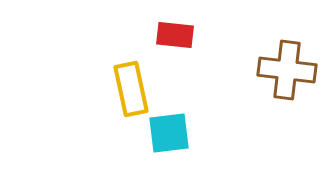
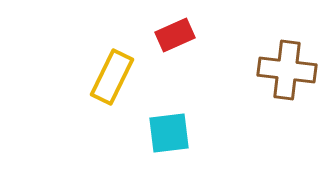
red rectangle: rotated 30 degrees counterclockwise
yellow rectangle: moved 19 px left, 12 px up; rotated 38 degrees clockwise
